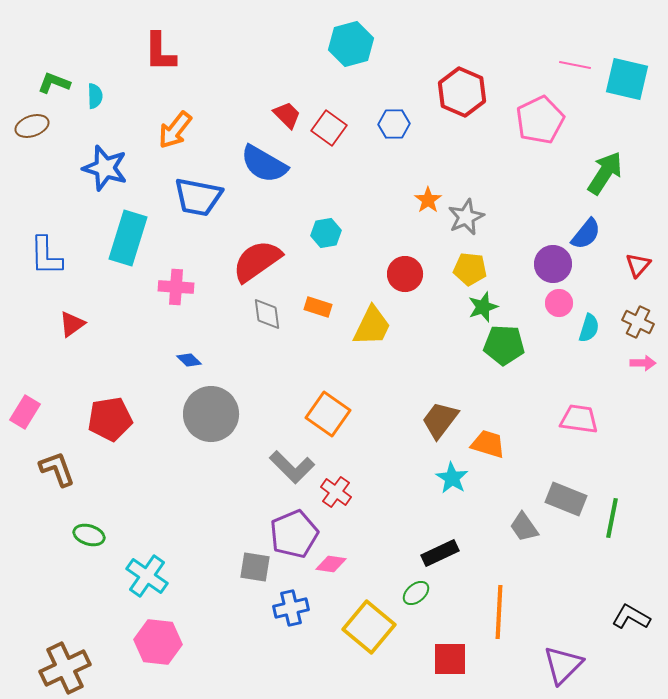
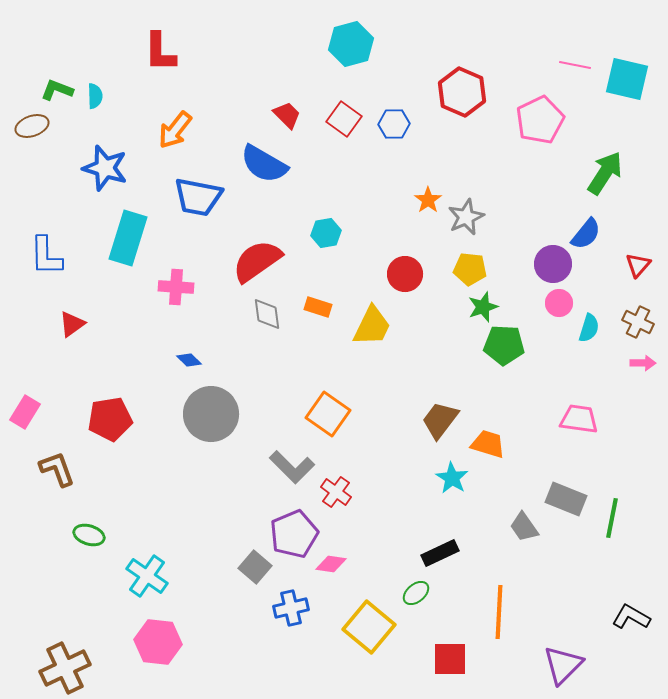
green L-shape at (54, 83): moved 3 px right, 7 px down
red square at (329, 128): moved 15 px right, 9 px up
gray square at (255, 567): rotated 32 degrees clockwise
